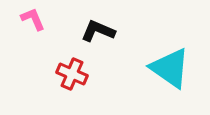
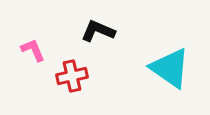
pink L-shape: moved 31 px down
red cross: moved 2 px down; rotated 36 degrees counterclockwise
